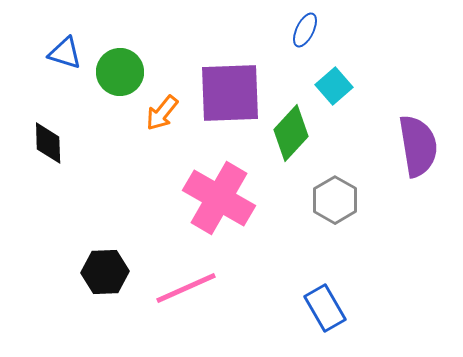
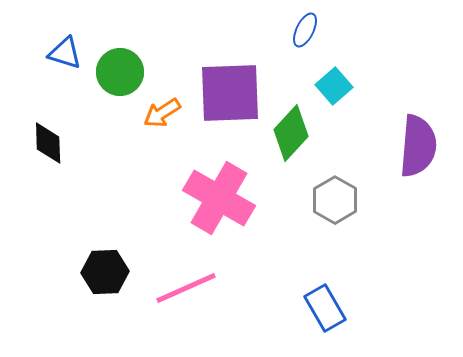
orange arrow: rotated 18 degrees clockwise
purple semicircle: rotated 14 degrees clockwise
